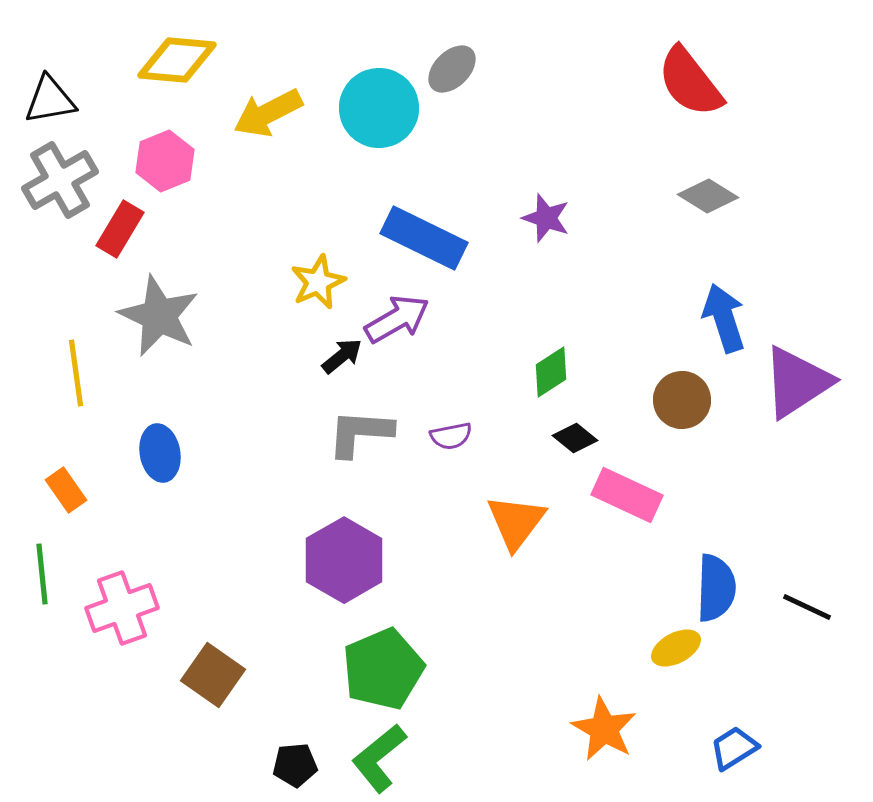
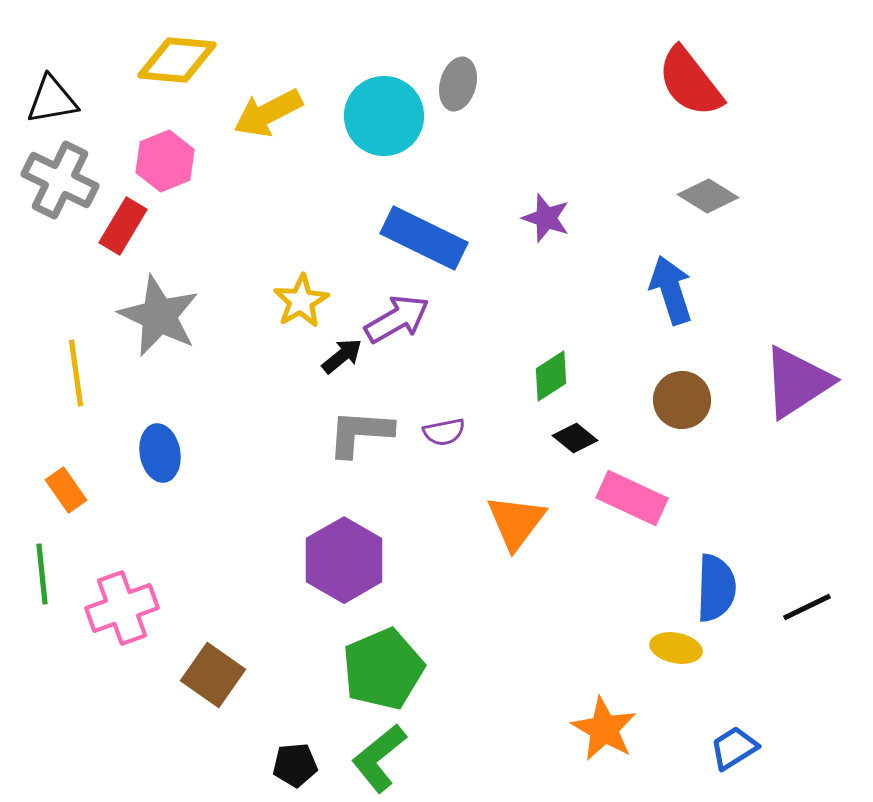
gray ellipse: moved 6 px right, 15 px down; rotated 30 degrees counterclockwise
black triangle: moved 2 px right
cyan circle: moved 5 px right, 8 px down
gray cross: rotated 34 degrees counterclockwise
red rectangle: moved 3 px right, 3 px up
yellow star: moved 17 px left, 19 px down; rotated 6 degrees counterclockwise
blue arrow: moved 53 px left, 28 px up
green diamond: moved 4 px down
purple semicircle: moved 7 px left, 4 px up
pink rectangle: moved 5 px right, 3 px down
black line: rotated 51 degrees counterclockwise
yellow ellipse: rotated 39 degrees clockwise
